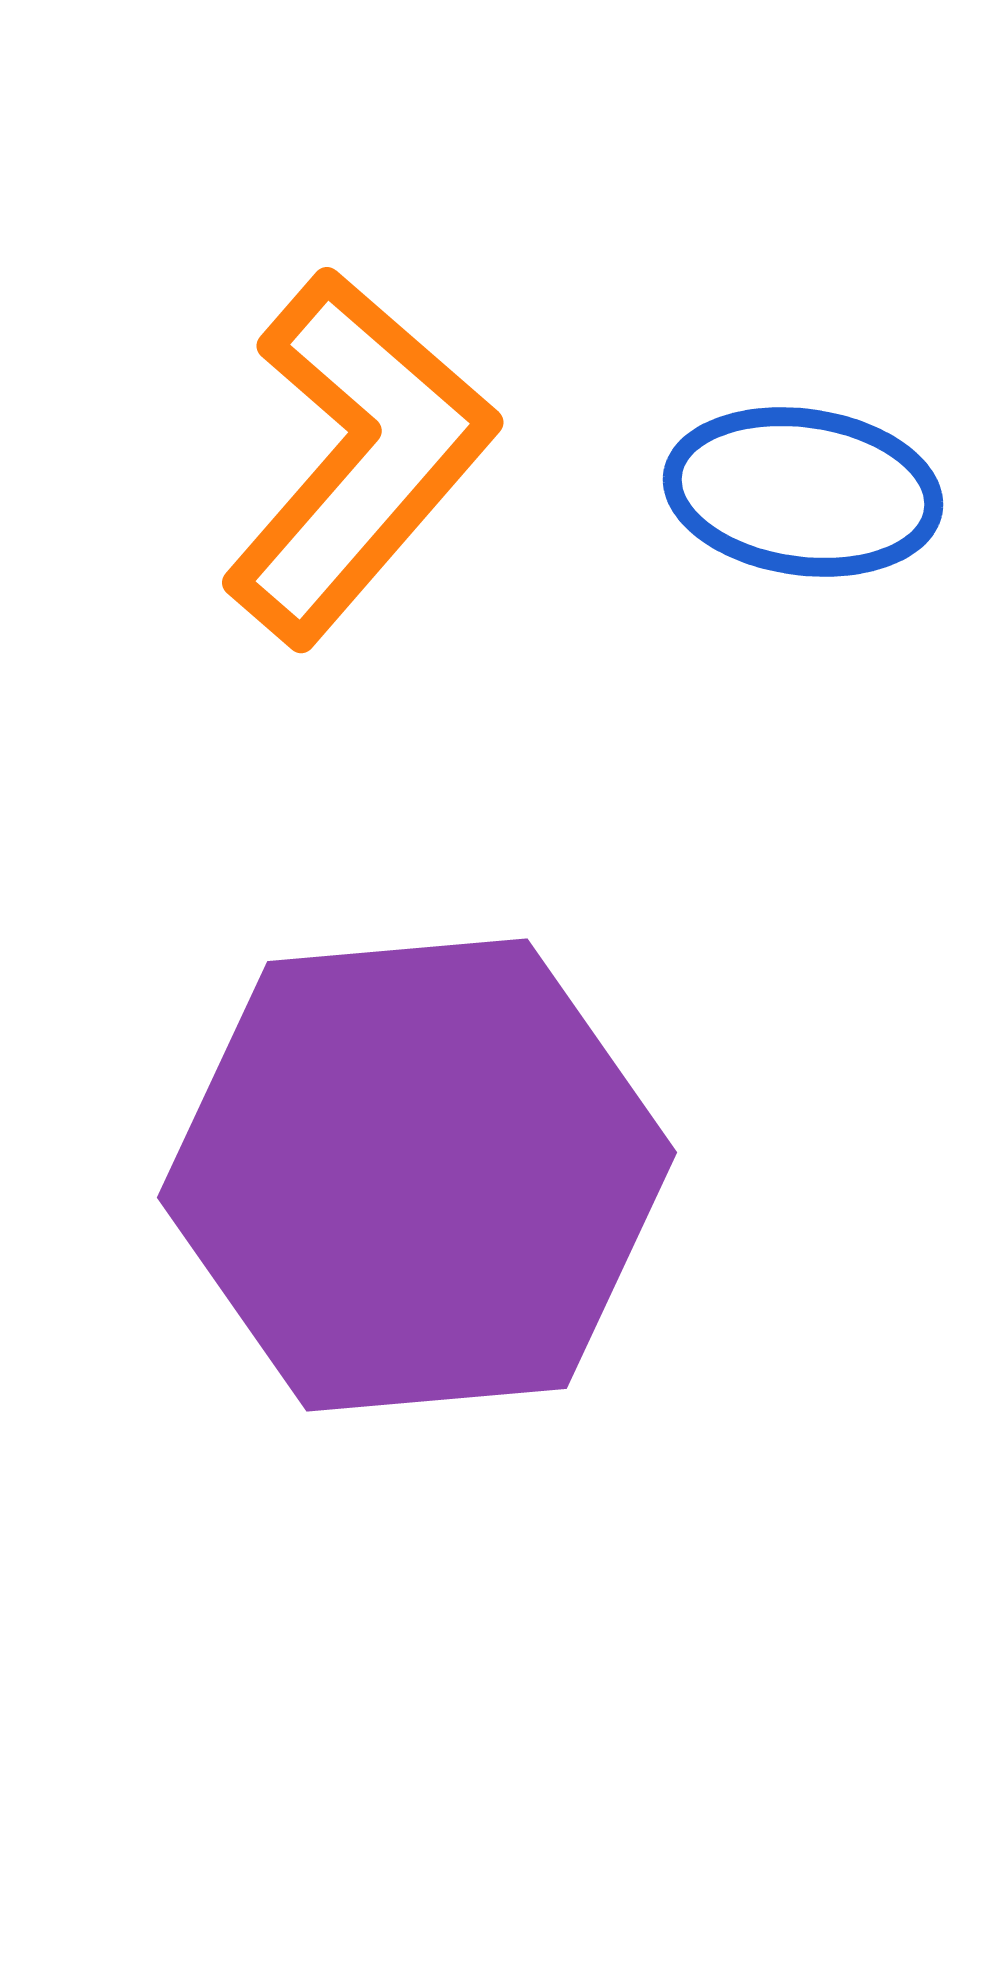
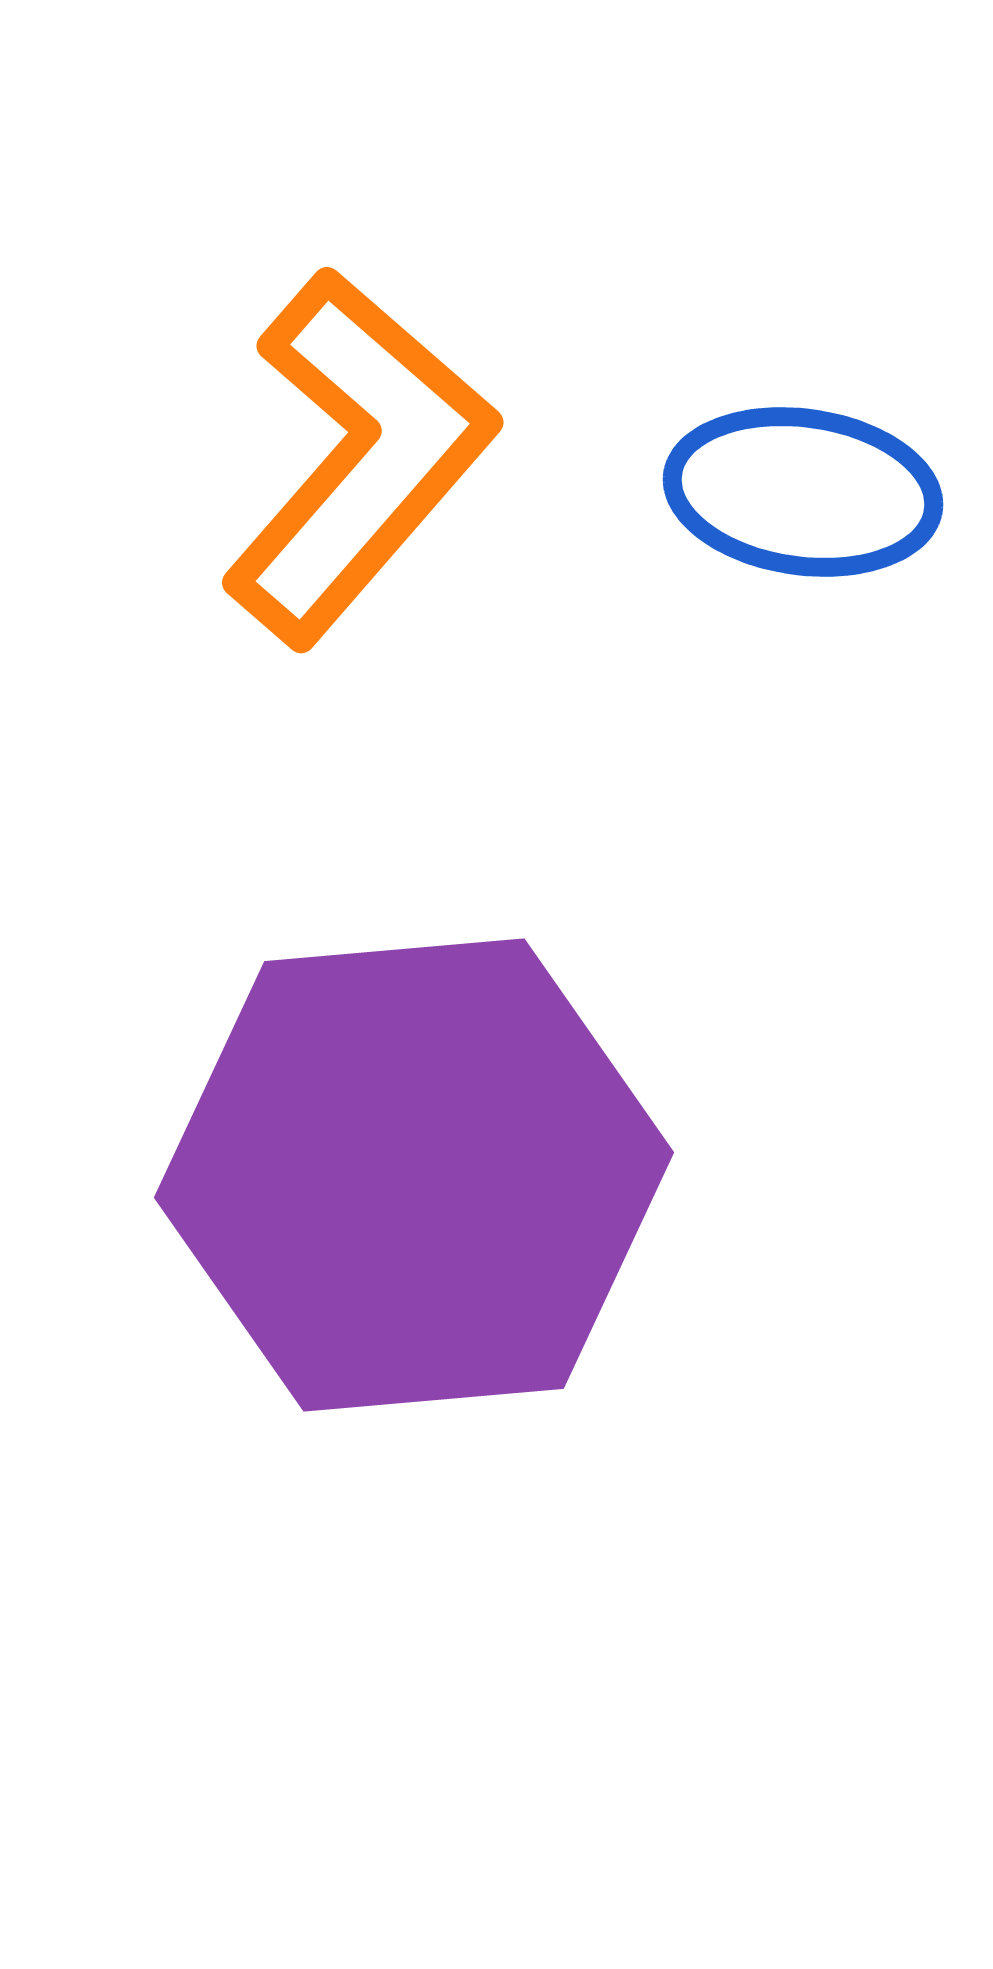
purple hexagon: moved 3 px left
